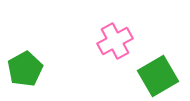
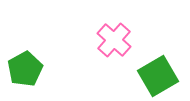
pink cross: moved 1 px left, 1 px up; rotated 20 degrees counterclockwise
